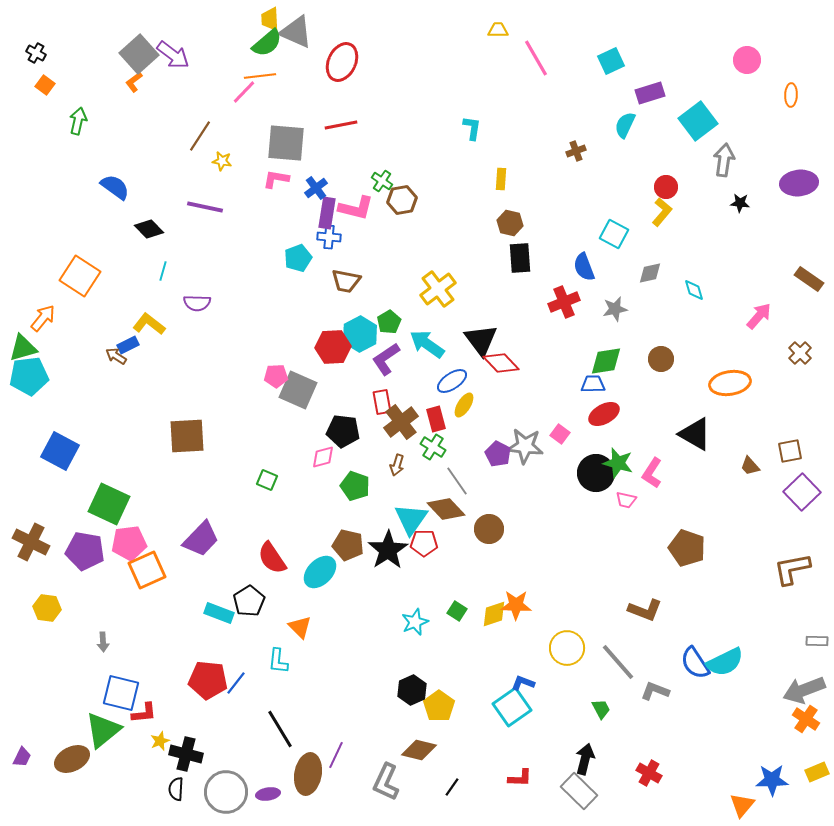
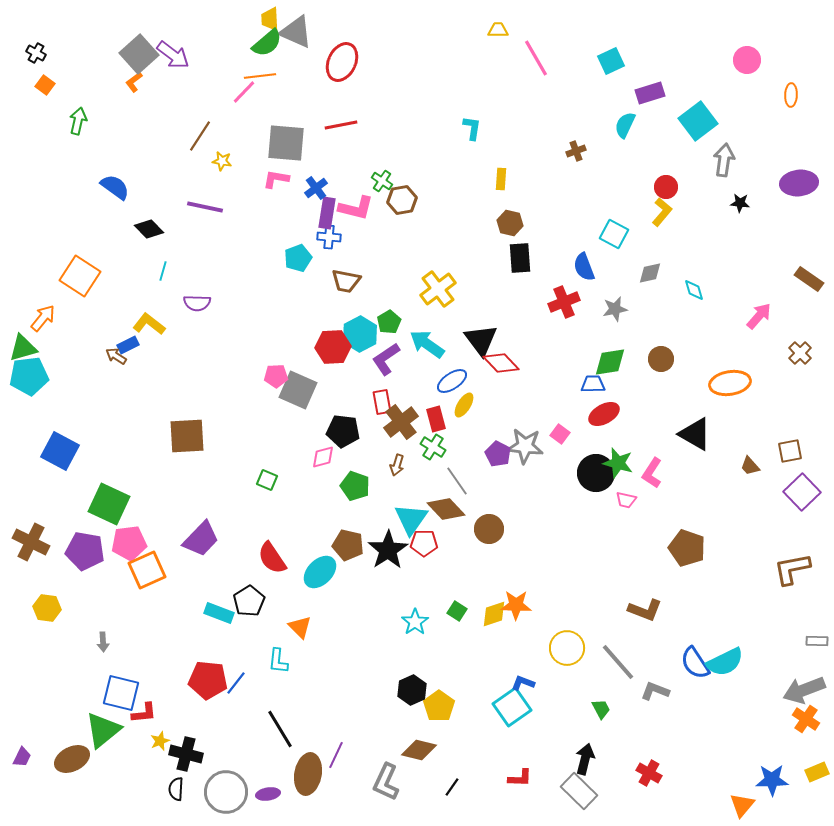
green diamond at (606, 361): moved 4 px right, 1 px down
cyan star at (415, 622): rotated 12 degrees counterclockwise
